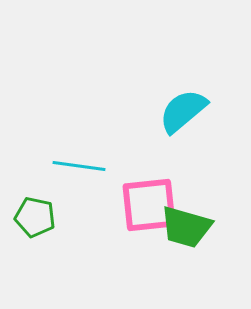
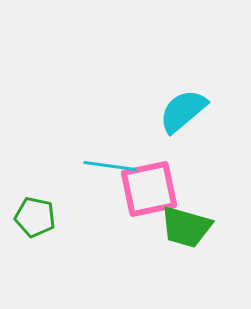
cyan line: moved 31 px right
pink square: moved 16 px up; rotated 6 degrees counterclockwise
